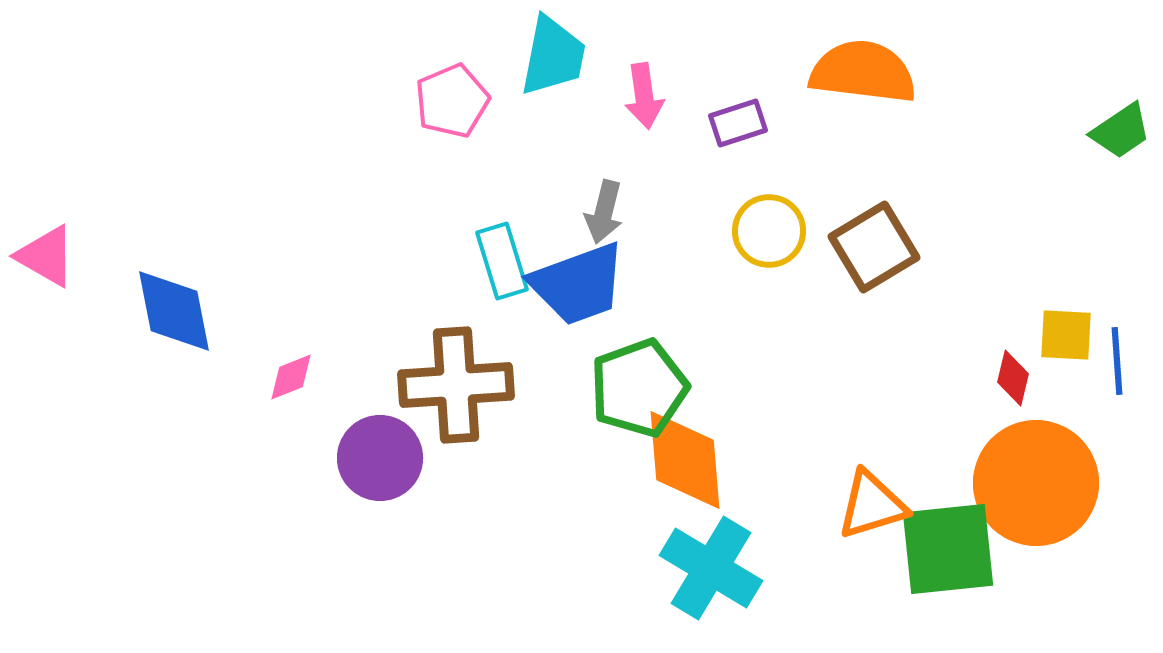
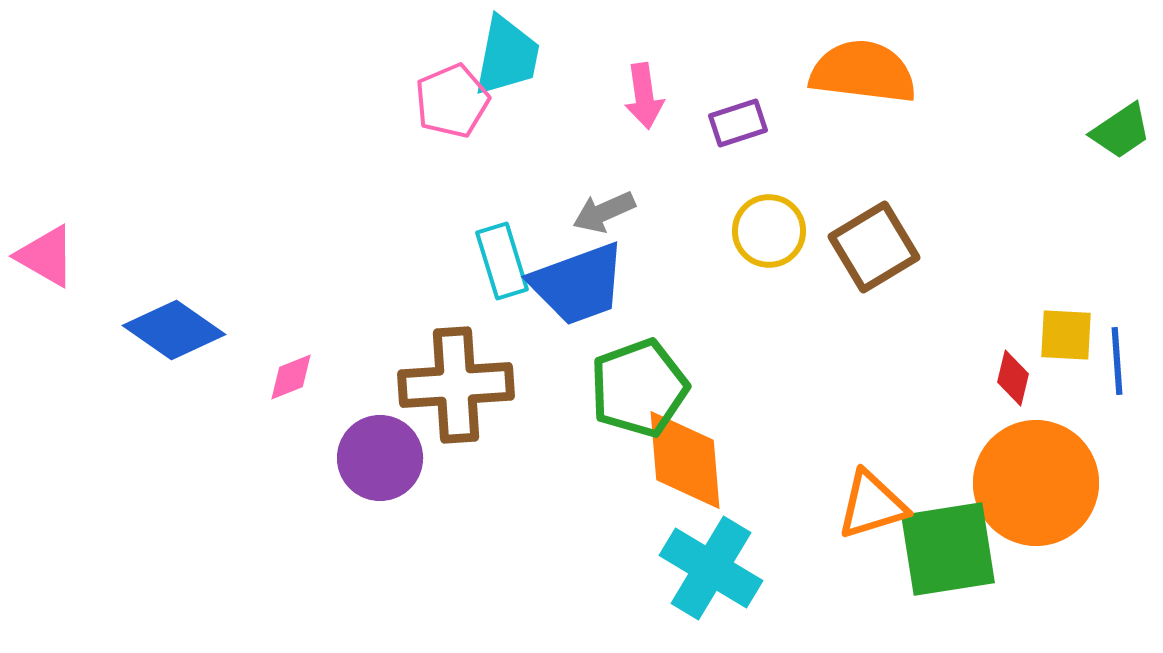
cyan trapezoid: moved 46 px left
gray arrow: rotated 52 degrees clockwise
blue diamond: moved 19 px down; rotated 44 degrees counterclockwise
green square: rotated 3 degrees counterclockwise
